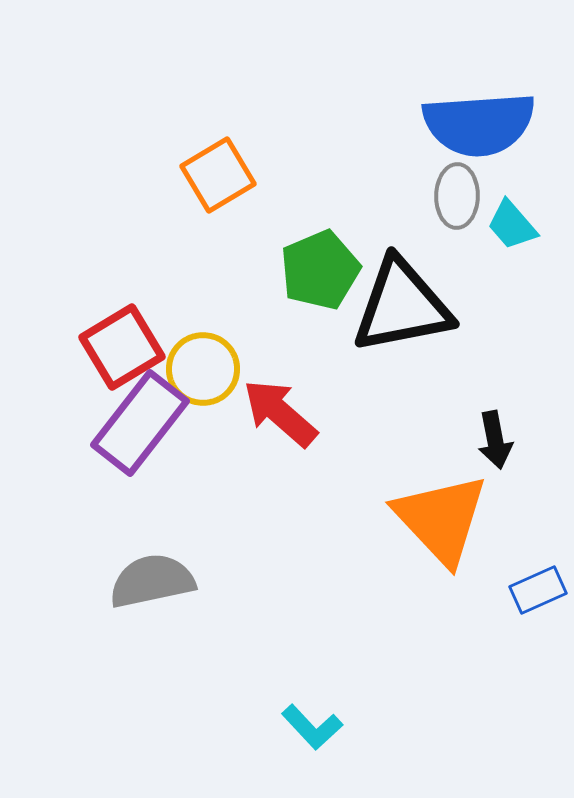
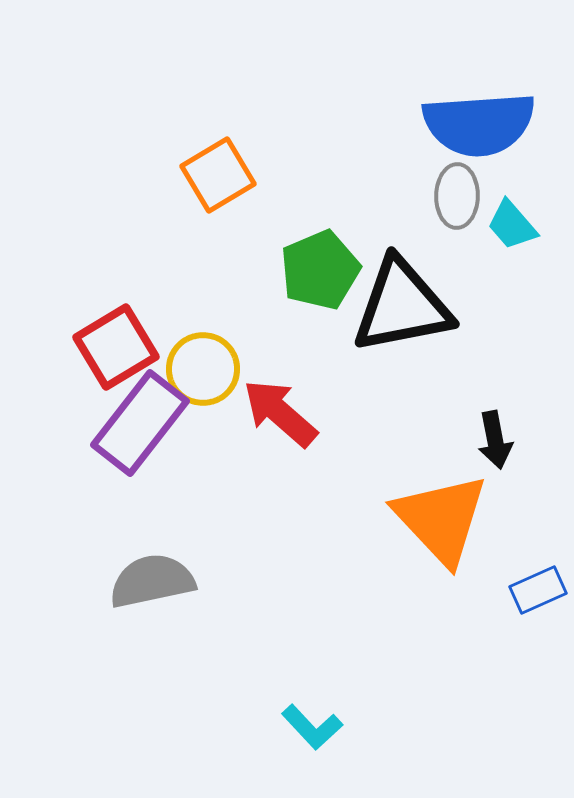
red square: moved 6 px left
